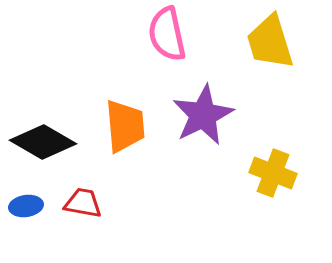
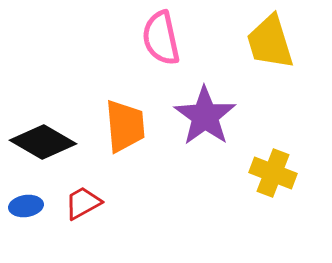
pink semicircle: moved 6 px left, 4 px down
purple star: moved 2 px right, 1 px down; rotated 10 degrees counterclockwise
red trapezoid: rotated 39 degrees counterclockwise
